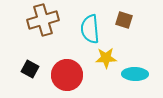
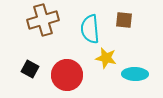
brown square: rotated 12 degrees counterclockwise
yellow star: rotated 15 degrees clockwise
